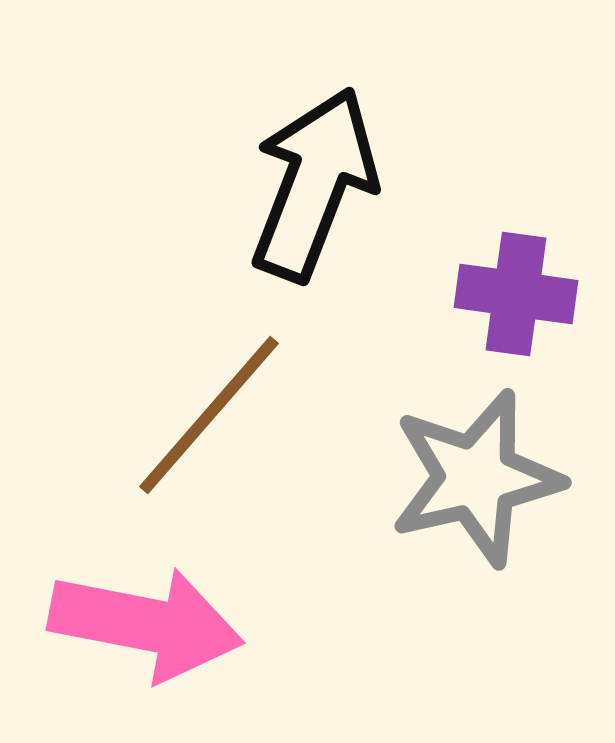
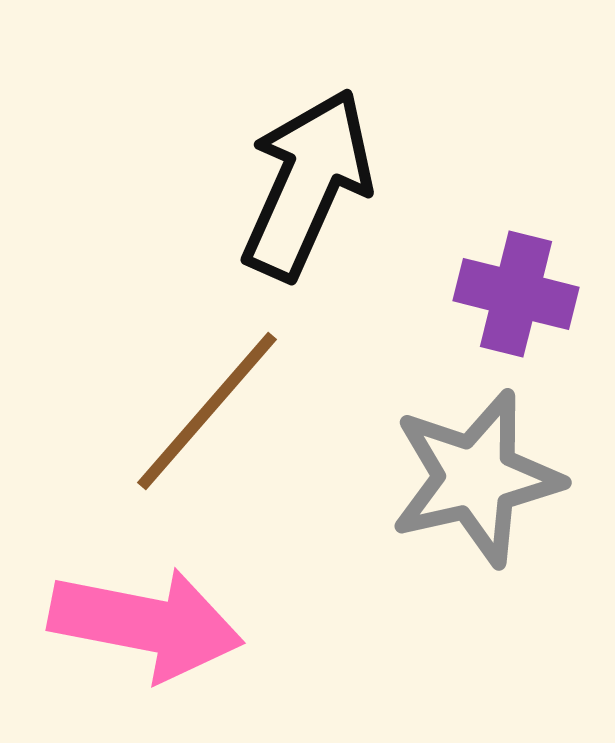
black arrow: moved 7 px left; rotated 3 degrees clockwise
purple cross: rotated 6 degrees clockwise
brown line: moved 2 px left, 4 px up
